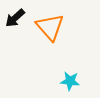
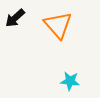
orange triangle: moved 8 px right, 2 px up
